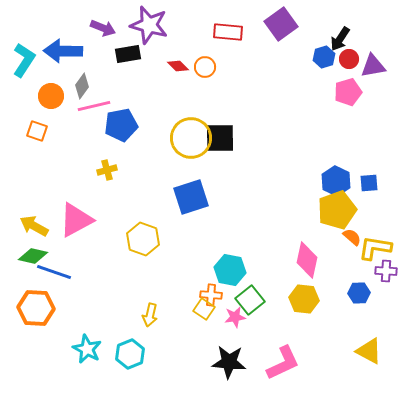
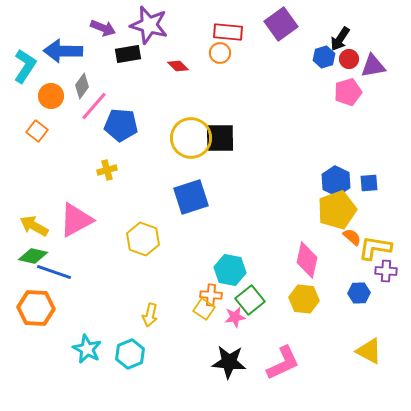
cyan L-shape at (24, 60): moved 1 px right, 6 px down
orange circle at (205, 67): moved 15 px right, 14 px up
pink line at (94, 106): rotated 36 degrees counterclockwise
blue pentagon at (121, 125): rotated 16 degrees clockwise
orange square at (37, 131): rotated 20 degrees clockwise
